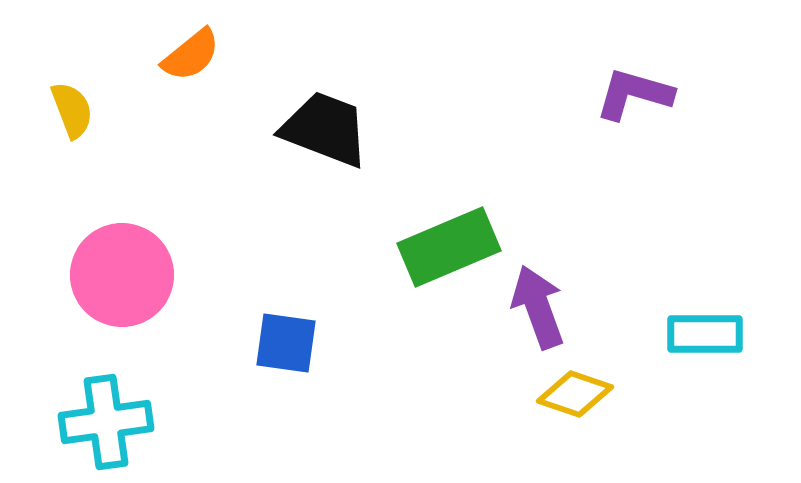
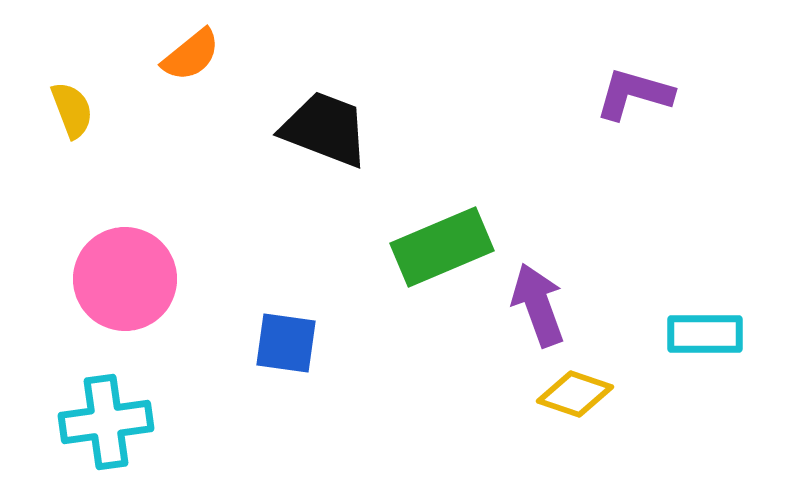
green rectangle: moved 7 px left
pink circle: moved 3 px right, 4 px down
purple arrow: moved 2 px up
